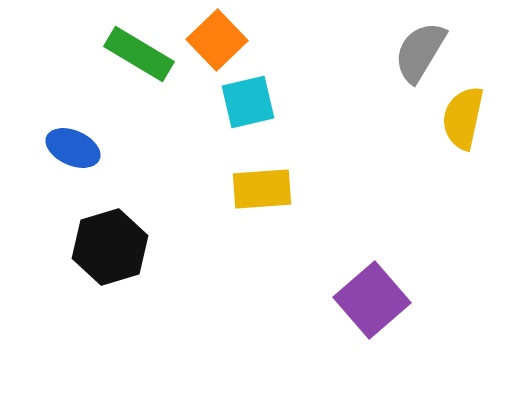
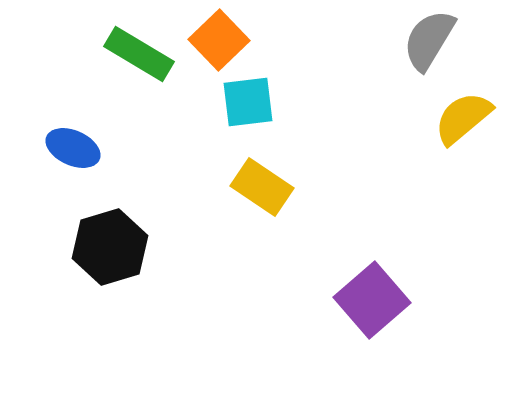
orange square: moved 2 px right
gray semicircle: moved 9 px right, 12 px up
cyan square: rotated 6 degrees clockwise
yellow semicircle: rotated 38 degrees clockwise
yellow rectangle: moved 2 px up; rotated 38 degrees clockwise
